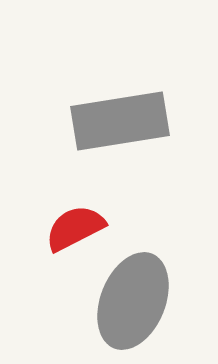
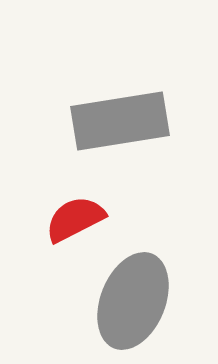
red semicircle: moved 9 px up
